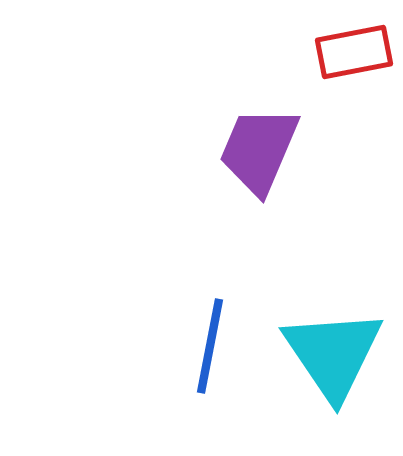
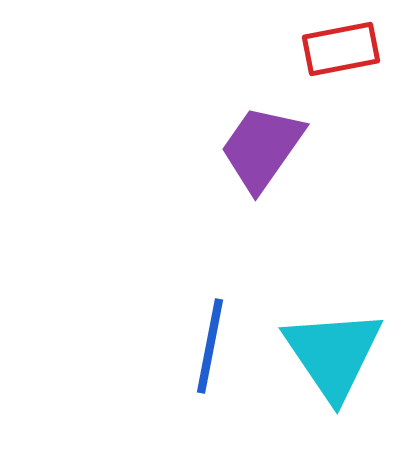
red rectangle: moved 13 px left, 3 px up
purple trapezoid: moved 3 px right, 2 px up; rotated 12 degrees clockwise
